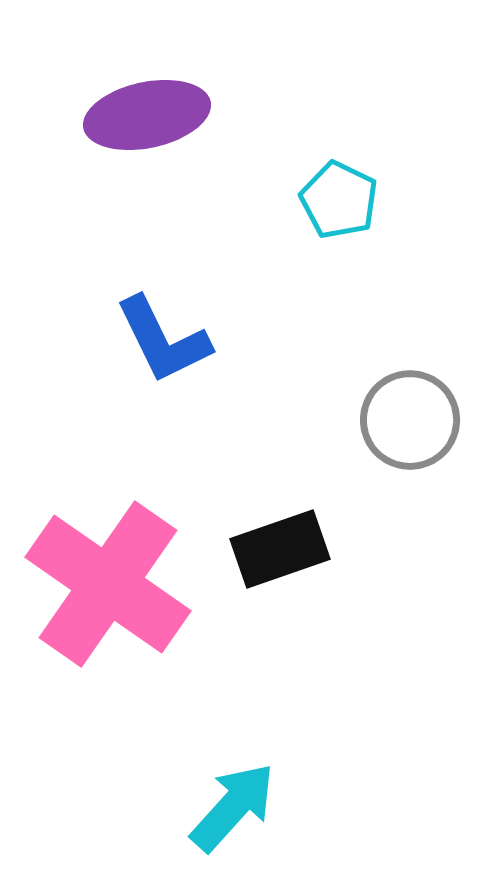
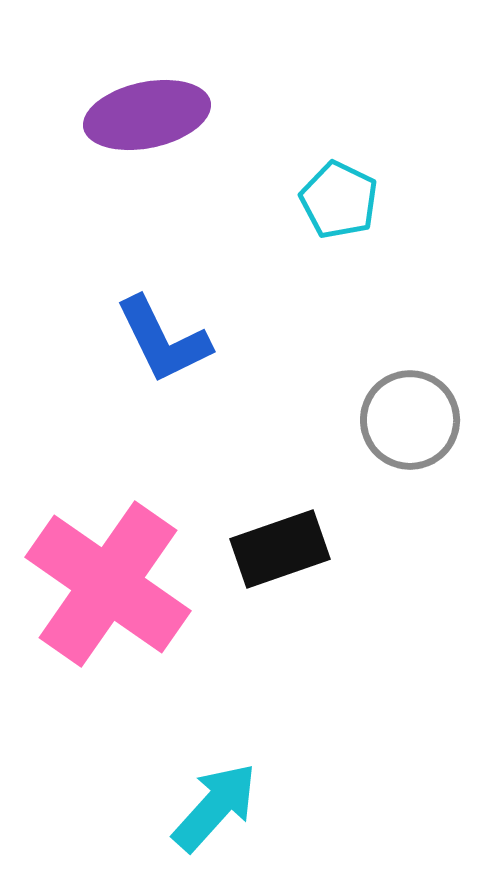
cyan arrow: moved 18 px left
